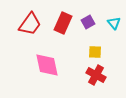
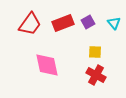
red rectangle: rotated 45 degrees clockwise
